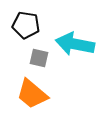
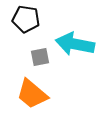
black pentagon: moved 6 px up
gray square: moved 1 px right, 1 px up; rotated 24 degrees counterclockwise
